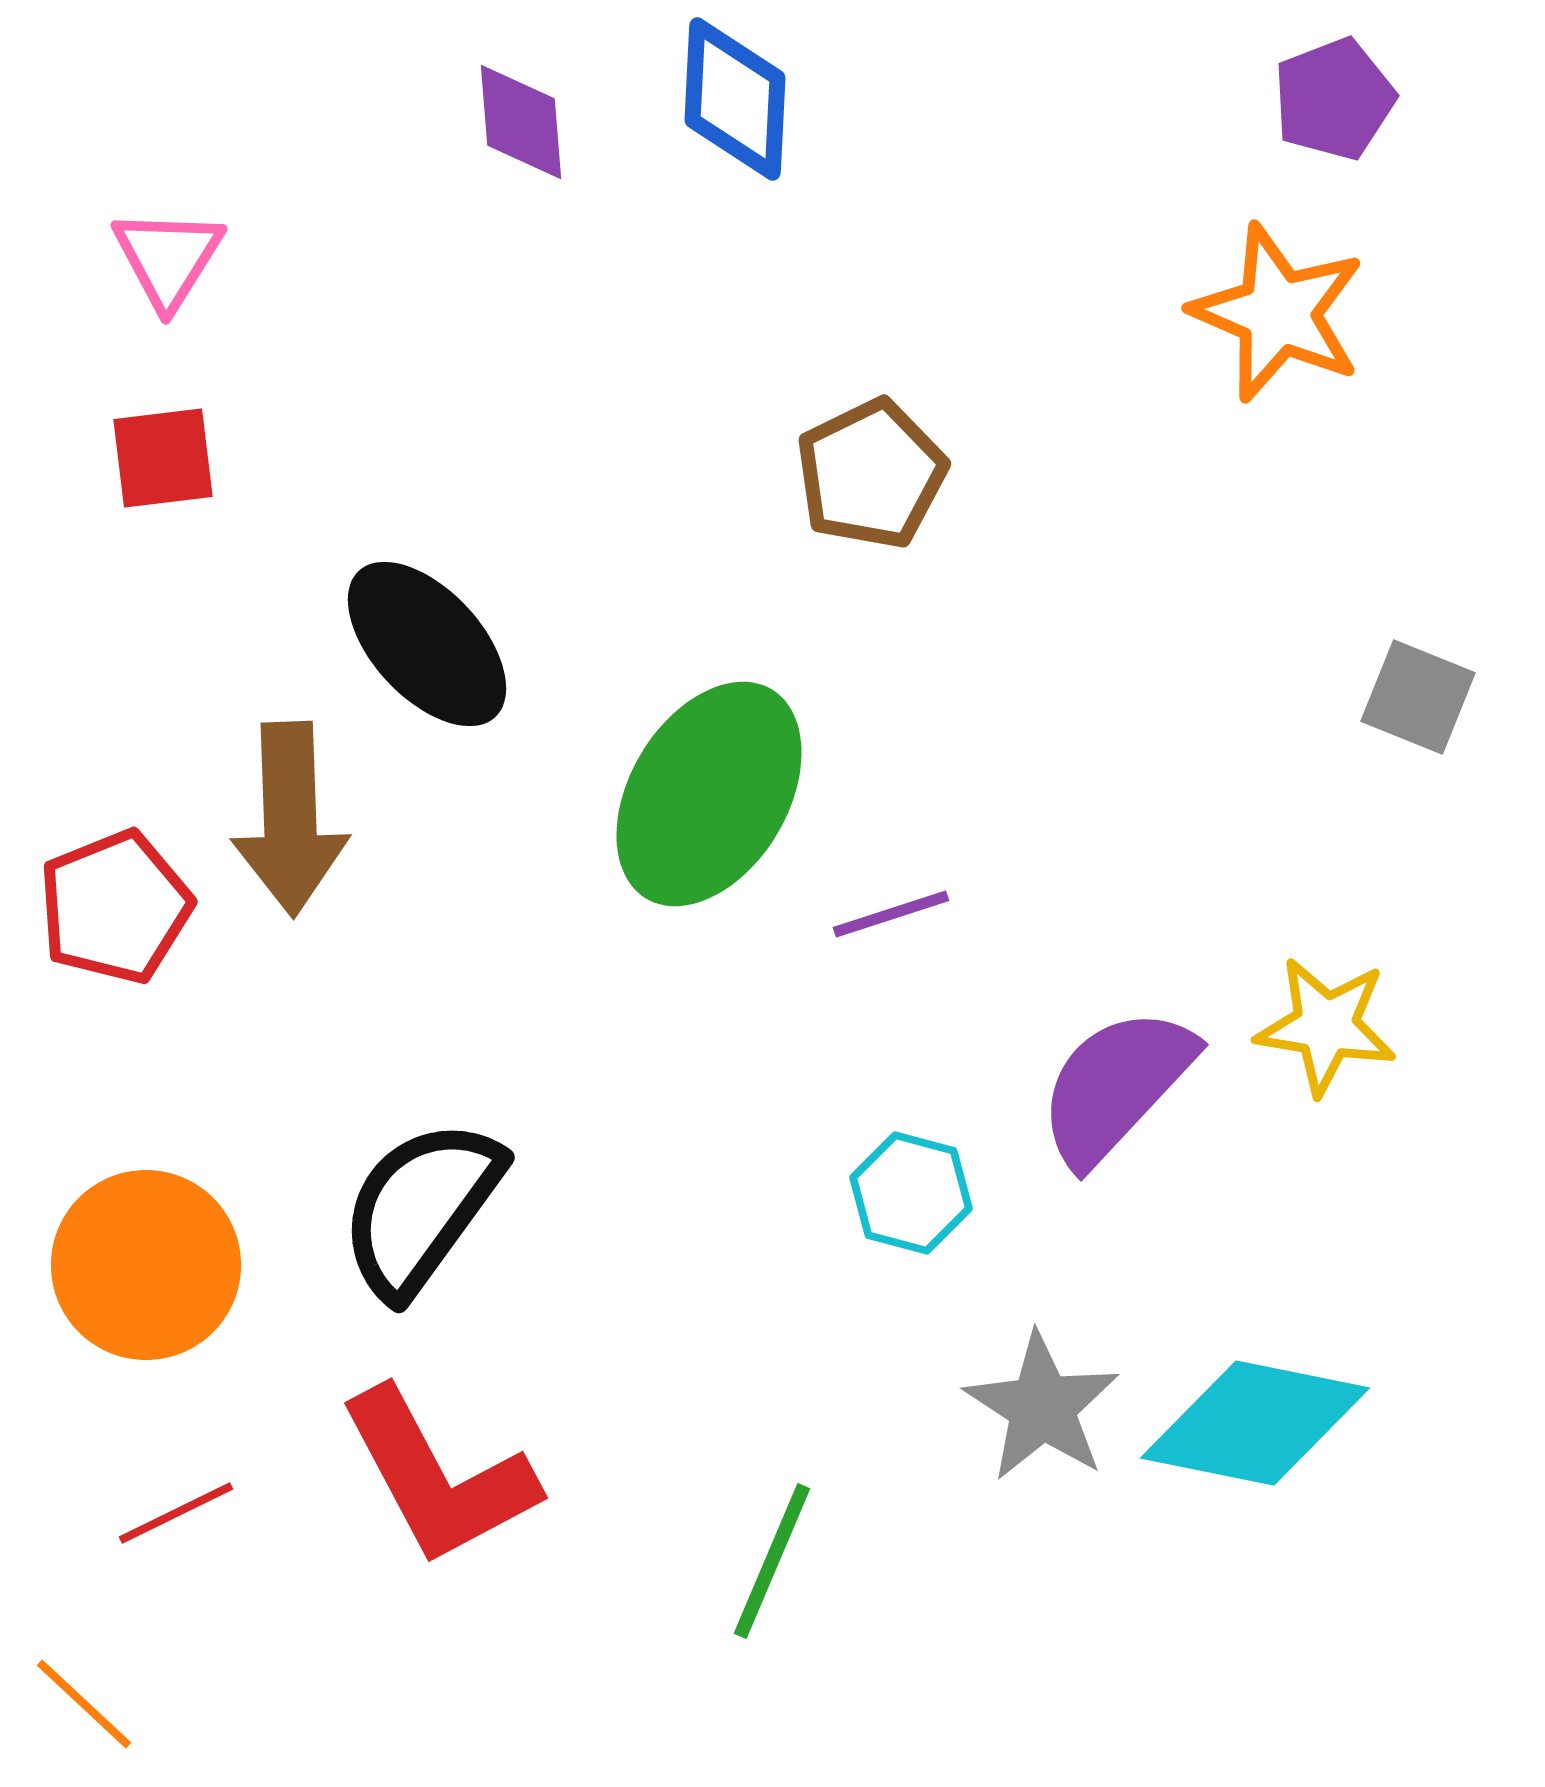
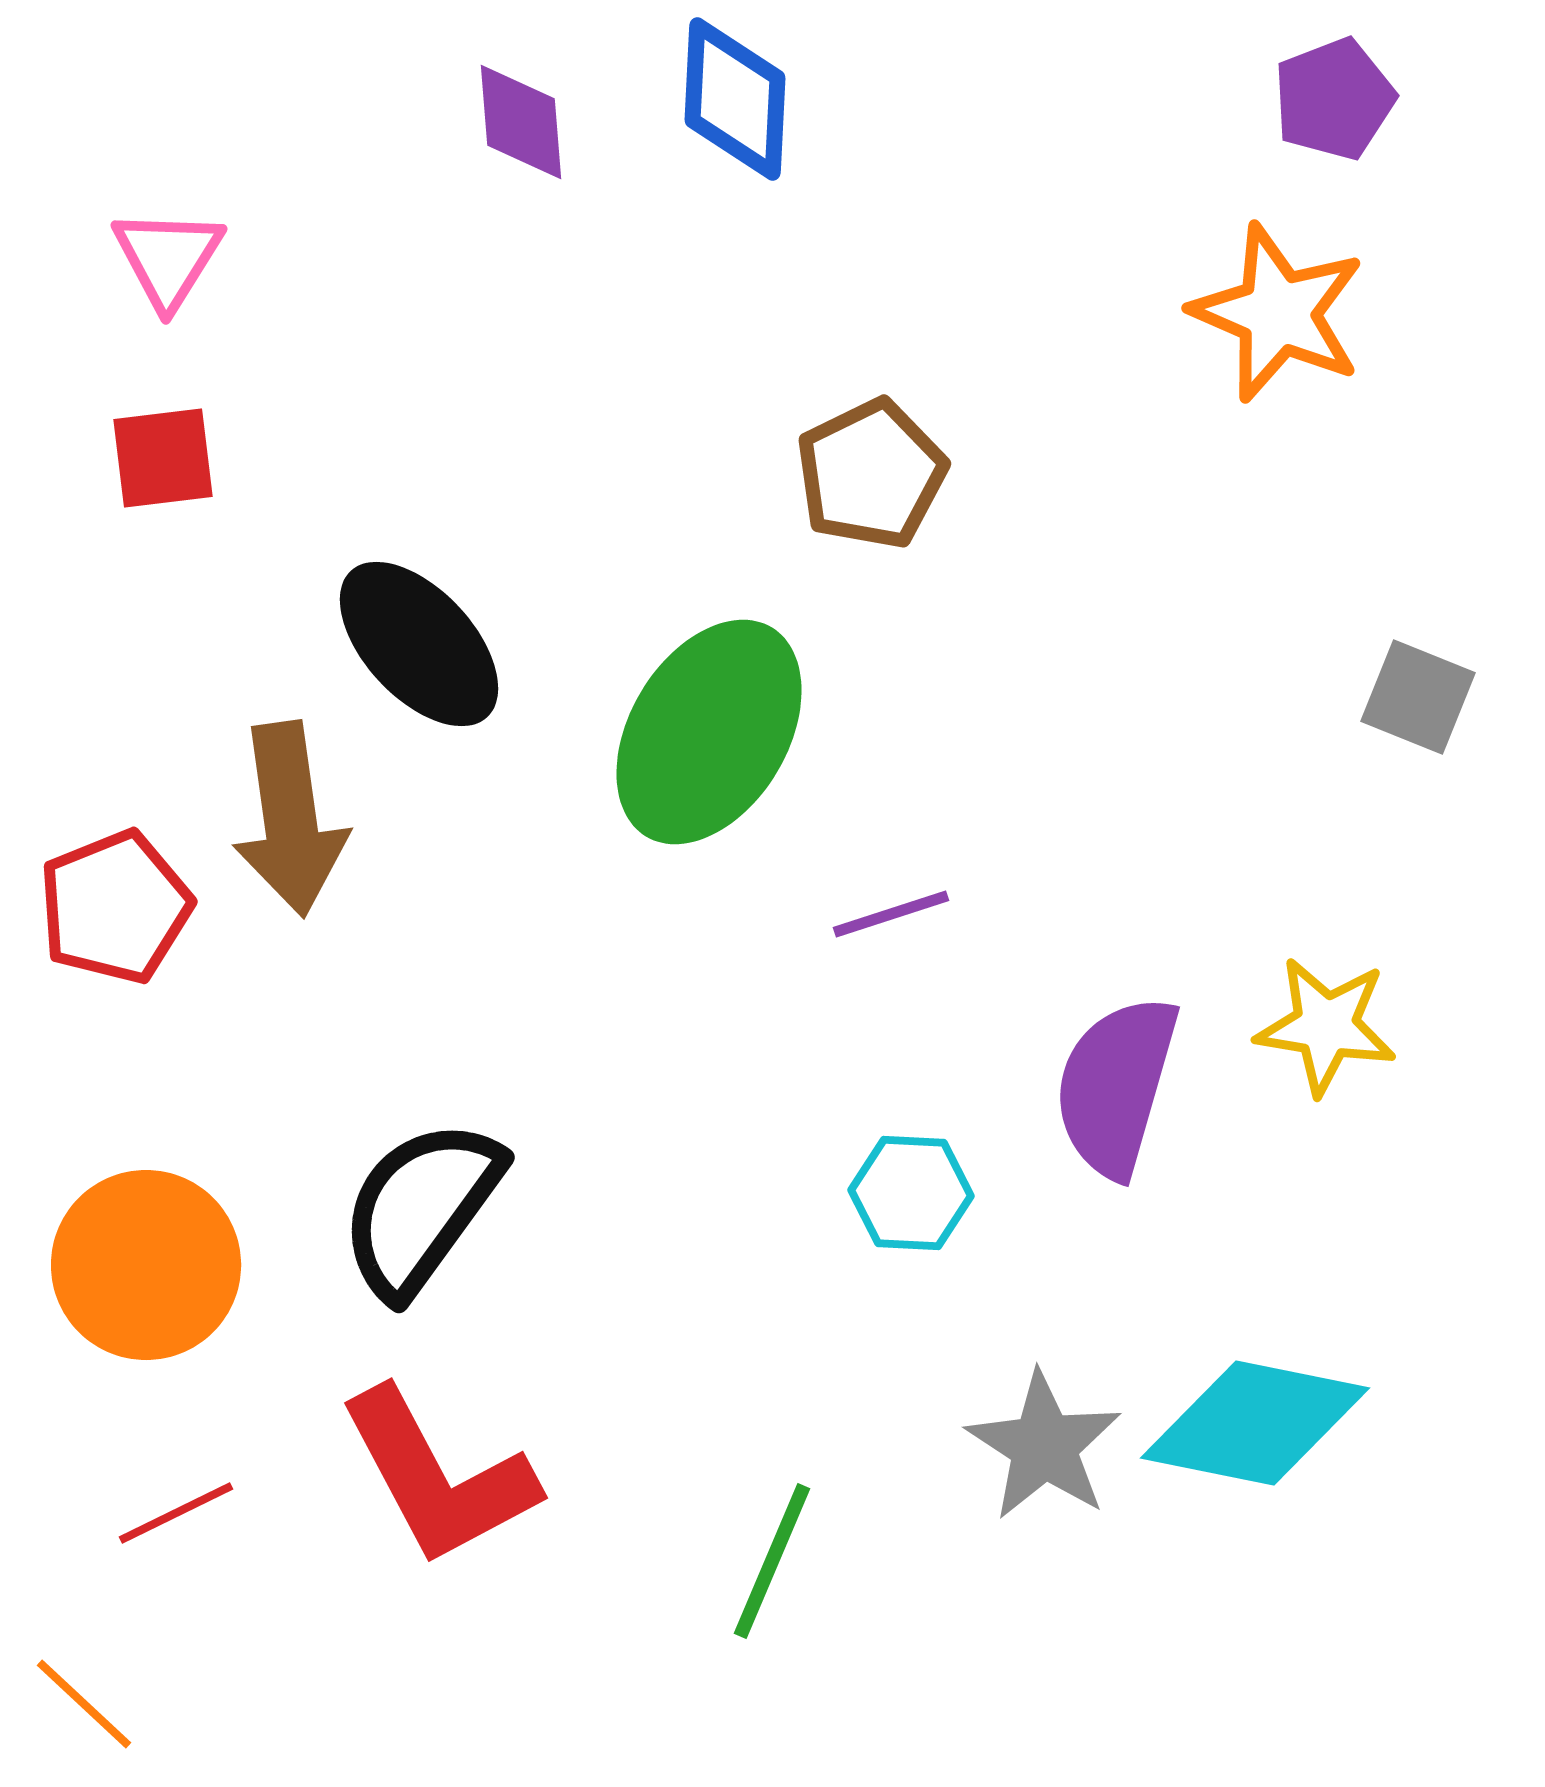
black ellipse: moved 8 px left
green ellipse: moved 62 px up
brown arrow: rotated 6 degrees counterclockwise
purple semicircle: rotated 27 degrees counterclockwise
cyan hexagon: rotated 12 degrees counterclockwise
gray star: moved 2 px right, 39 px down
